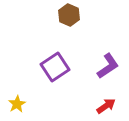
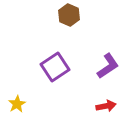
red arrow: rotated 24 degrees clockwise
